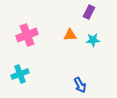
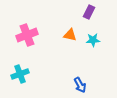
orange triangle: rotated 16 degrees clockwise
